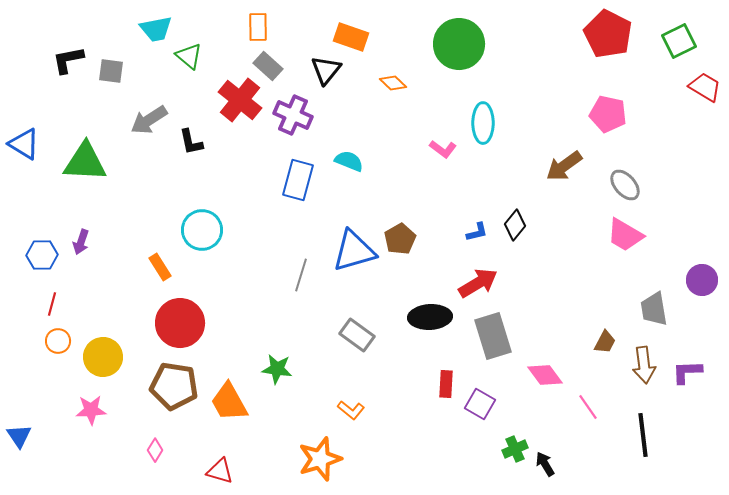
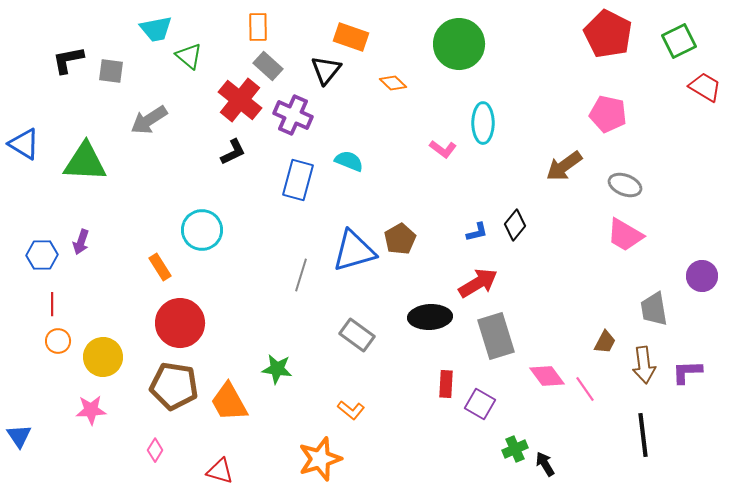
black L-shape at (191, 142): moved 42 px right, 10 px down; rotated 104 degrees counterclockwise
gray ellipse at (625, 185): rotated 28 degrees counterclockwise
purple circle at (702, 280): moved 4 px up
red line at (52, 304): rotated 15 degrees counterclockwise
gray rectangle at (493, 336): moved 3 px right
pink diamond at (545, 375): moved 2 px right, 1 px down
pink line at (588, 407): moved 3 px left, 18 px up
